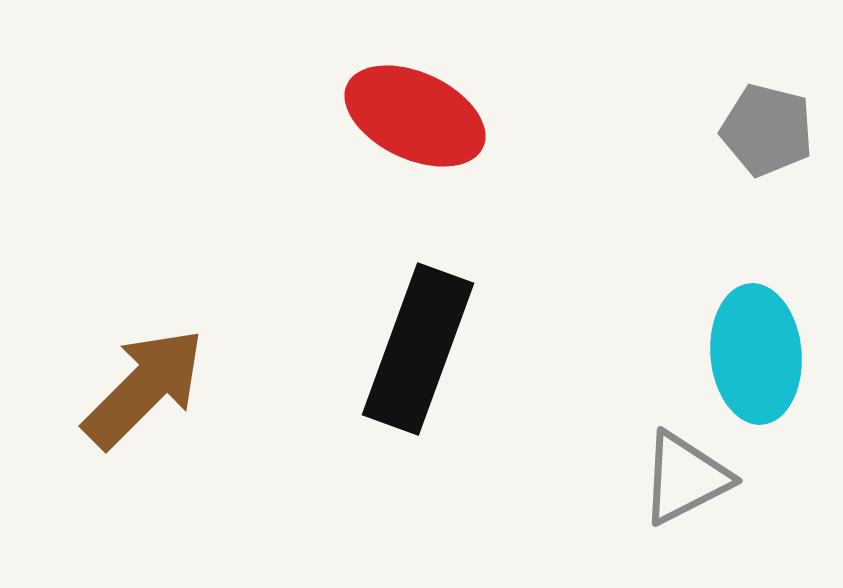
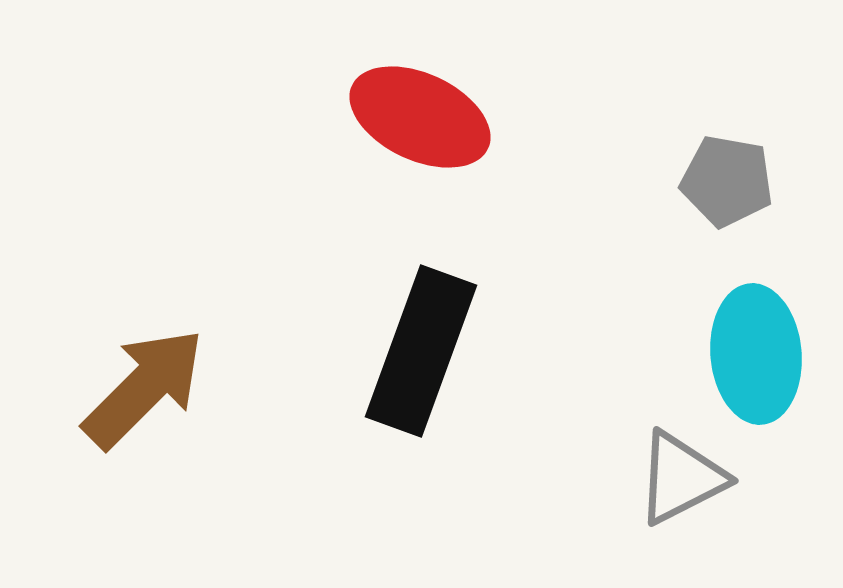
red ellipse: moved 5 px right, 1 px down
gray pentagon: moved 40 px left, 51 px down; rotated 4 degrees counterclockwise
black rectangle: moved 3 px right, 2 px down
gray triangle: moved 4 px left
